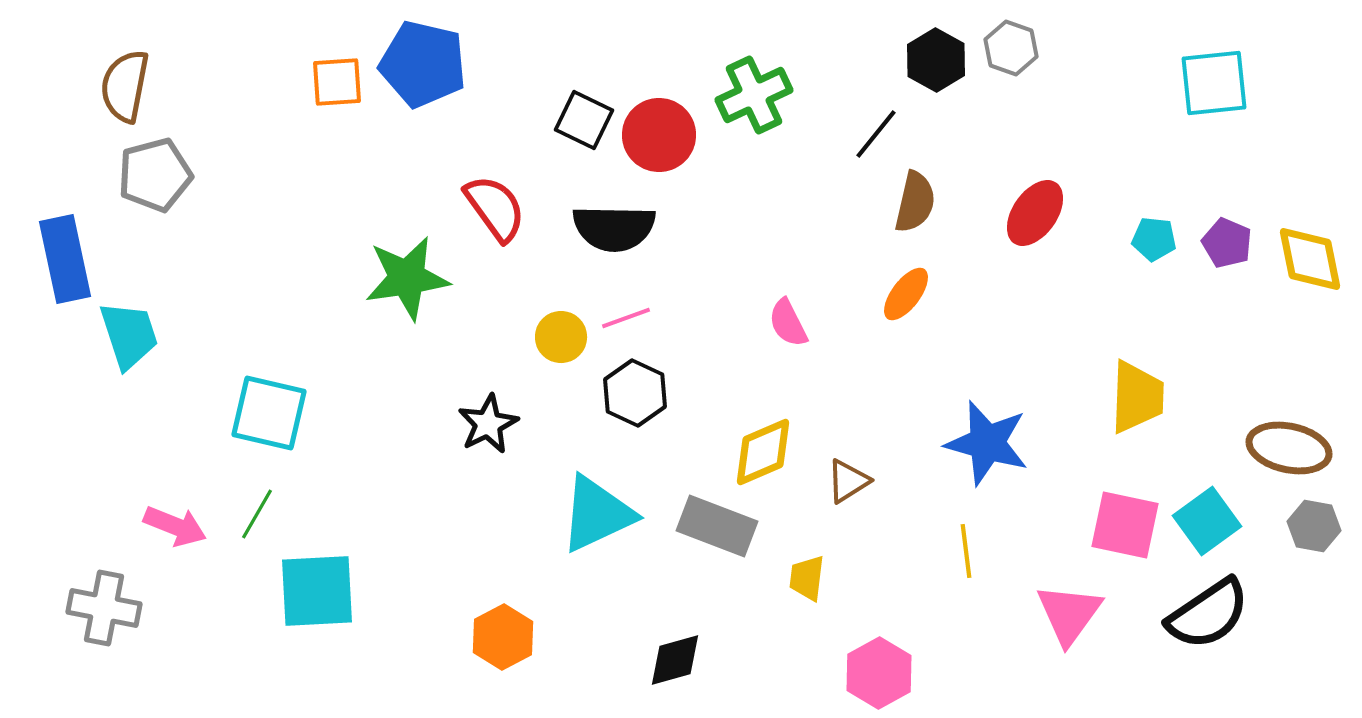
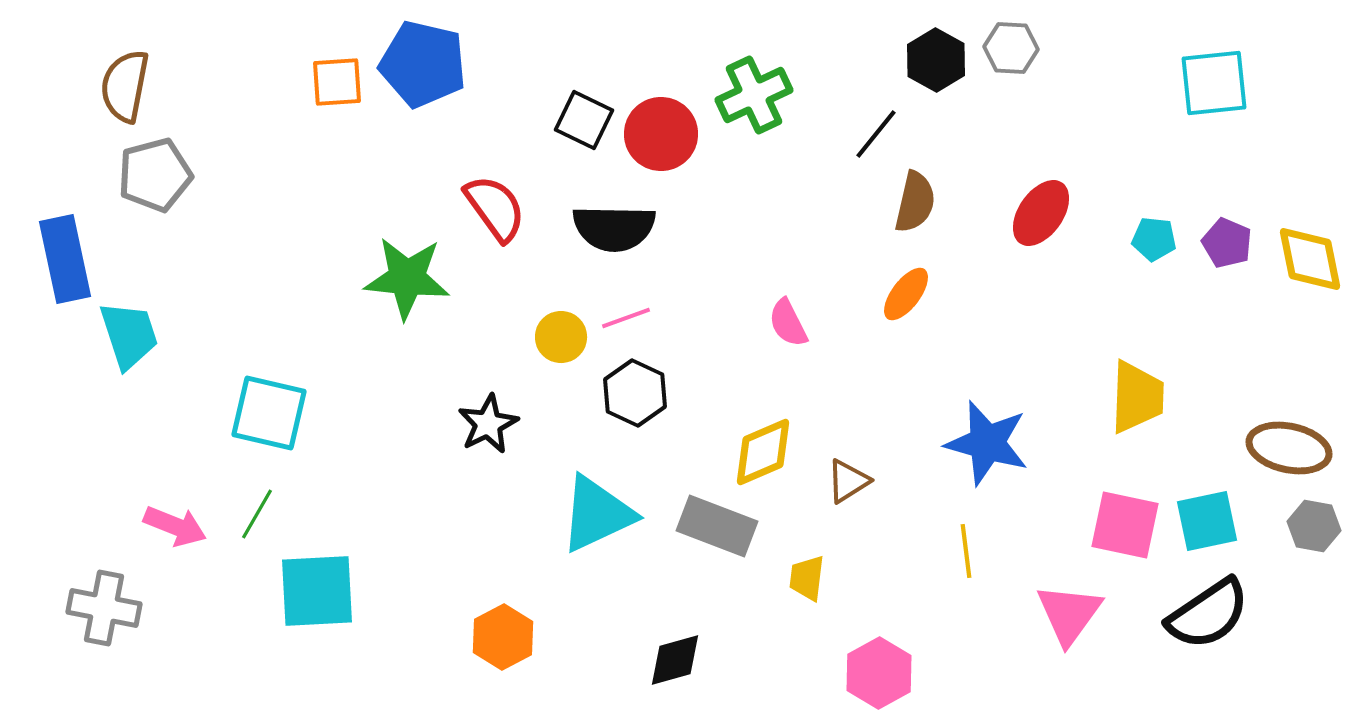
gray hexagon at (1011, 48): rotated 16 degrees counterclockwise
red circle at (659, 135): moved 2 px right, 1 px up
red ellipse at (1035, 213): moved 6 px right
green star at (407, 278): rotated 14 degrees clockwise
cyan square at (1207, 521): rotated 24 degrees clockwise
